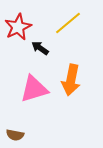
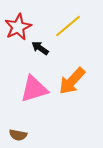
yellow line: moved 3 px down
orange arrow: moved 1 px right, 1 px down; rotated 32 degrees clockwise
brown semicircle: moved 3 px right
